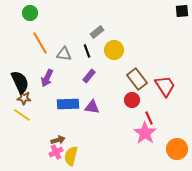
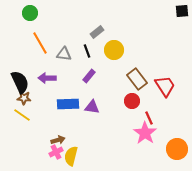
purple arrow: rotated 66 degrees clockwise
red circle: moved 1 px down
